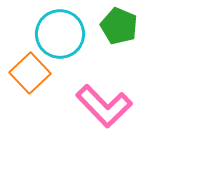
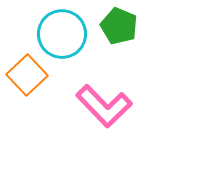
cyan circle: moved 2 px right
orange square: moved 3 px left, 2 px down
